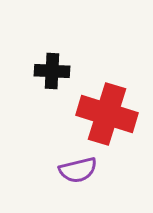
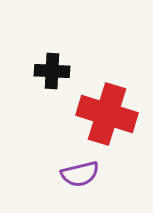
purple semicircle: moved 2 px right, 4 px down
